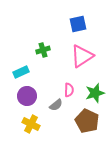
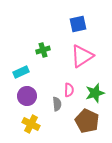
gray semicircle: moved 1 px right, 1 px up; rotated 56 degrees counterclockwise
